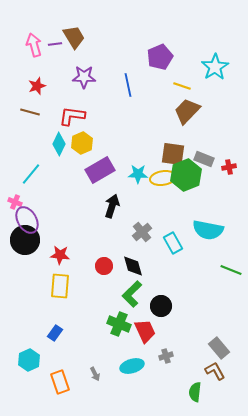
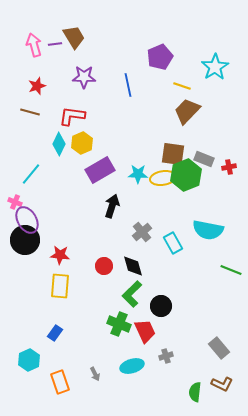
brown L-shape at (215, 371): moved 7 px right, 13 px down; rotated 145 degrees clockwise
